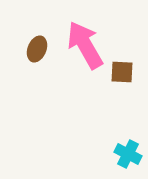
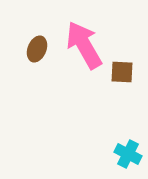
pink arrow: moved 1 px left
